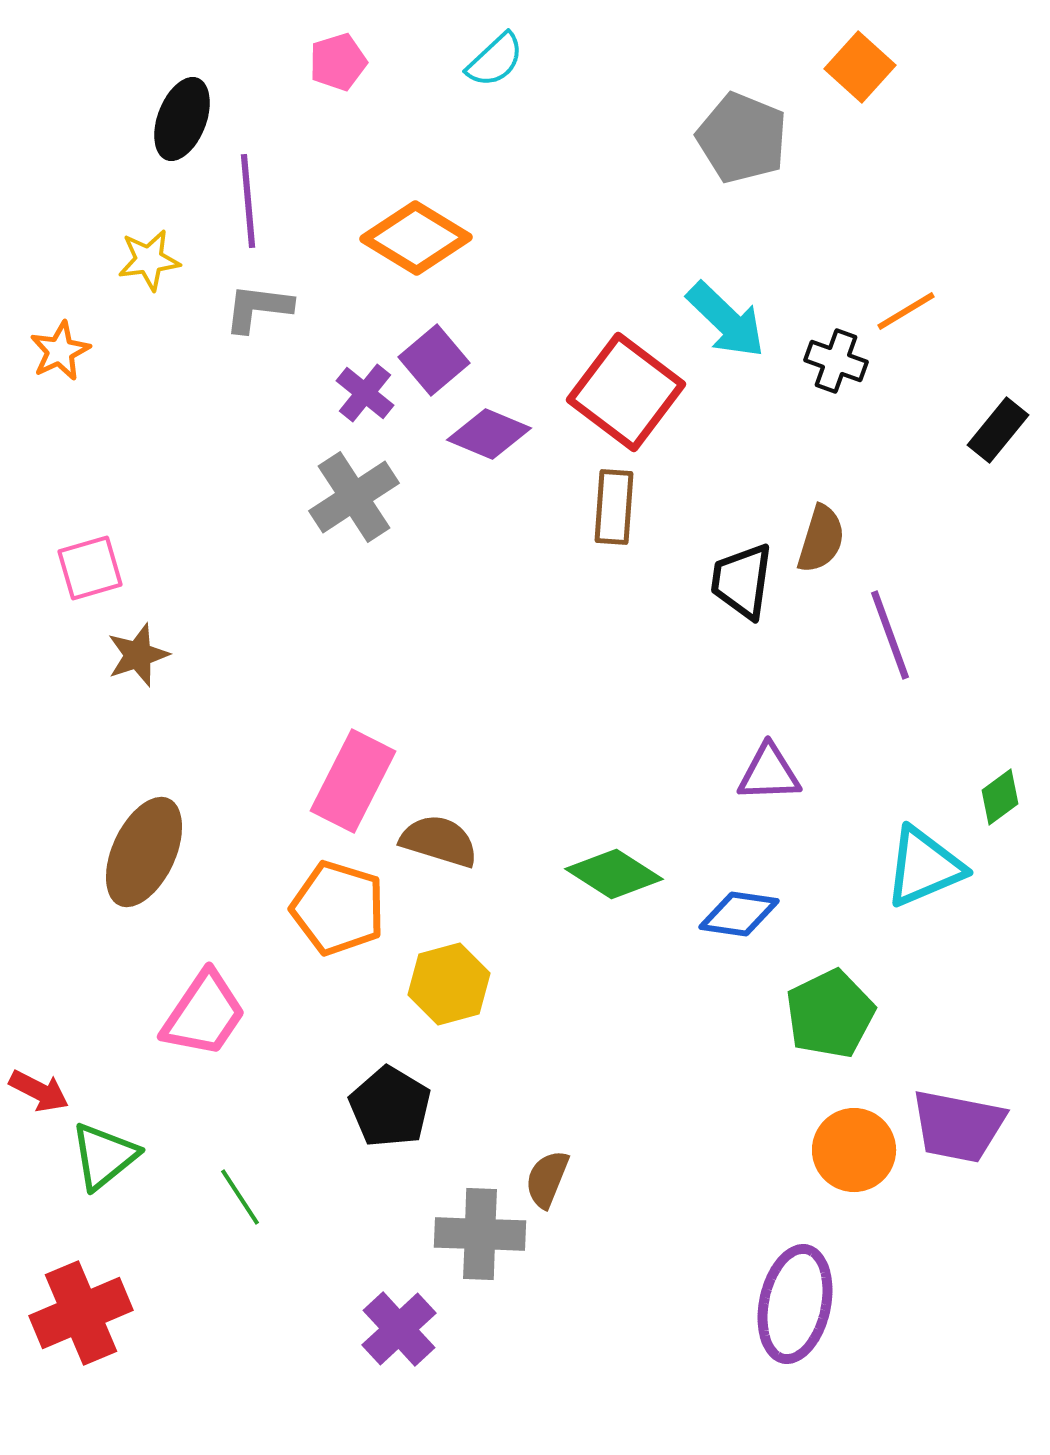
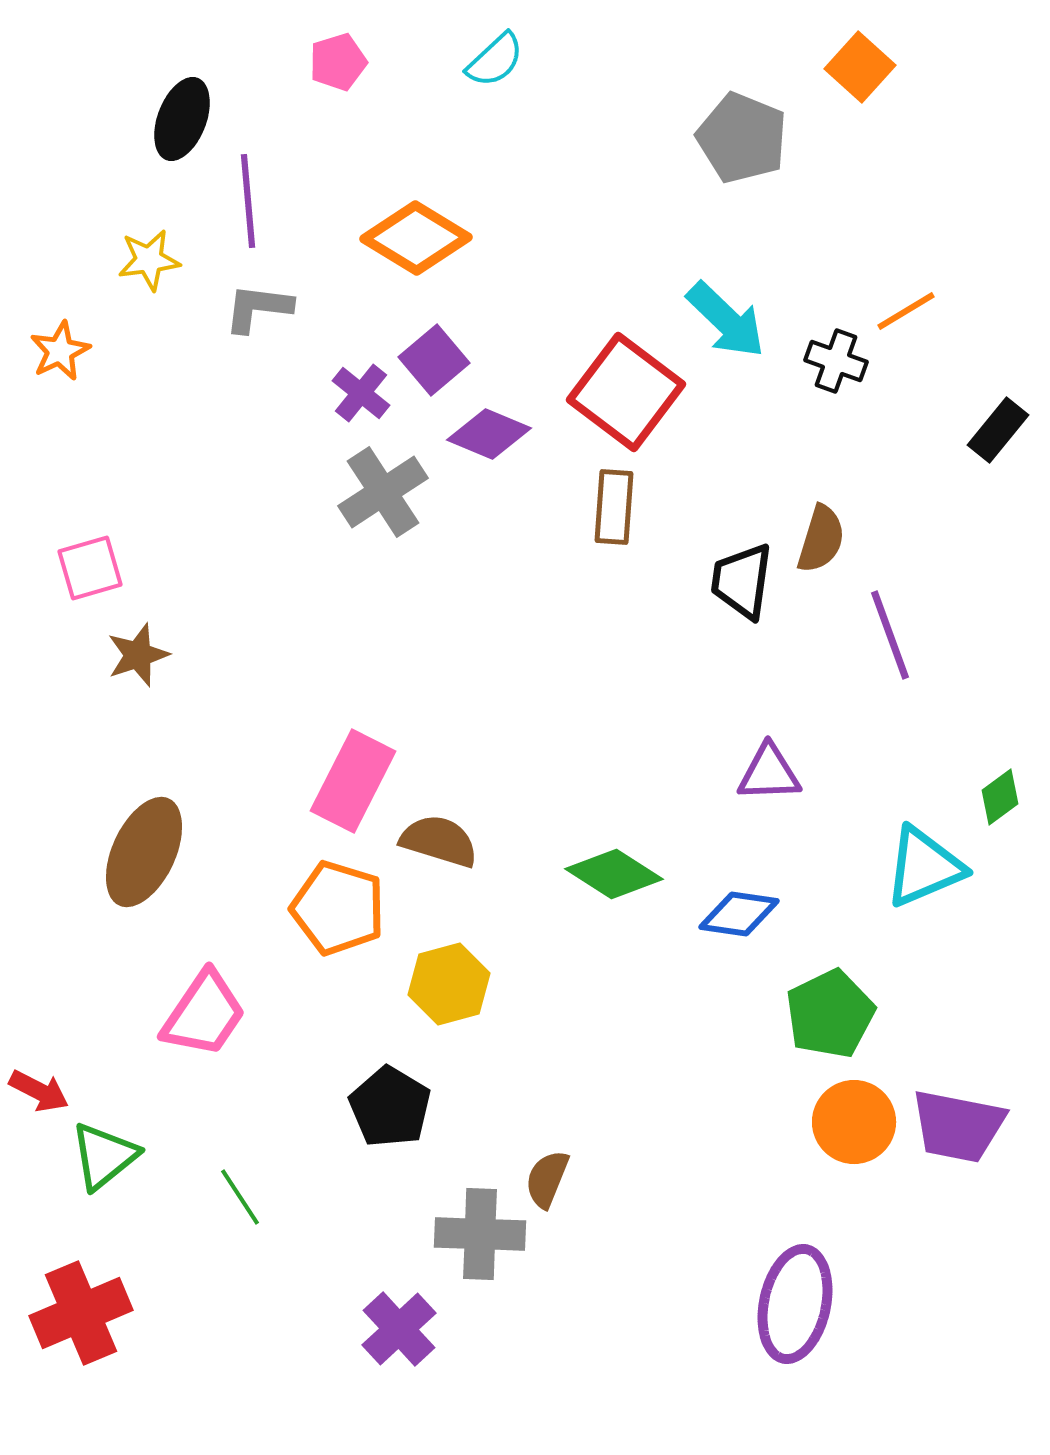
purple cross at (365, 393): moved 4 px left
gray cross at (354, 497): moved 29 px right, 5 px up
orange circle at (854, 1150): moved 28 px up
